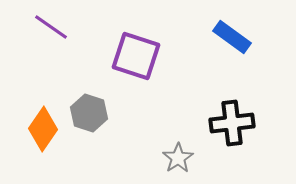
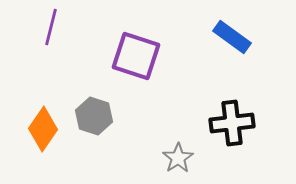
purple line: rotated 69 degrees clockwise
gray hexagon: moved 5 px right, 3 px down
